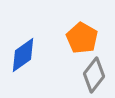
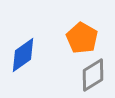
gray diamond: moved 1 px left; rotated 20 degrees clockwise
